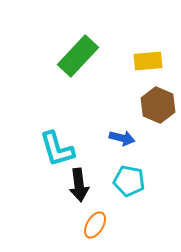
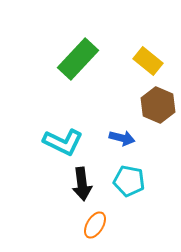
green rectangle: moved 3 px down
yellow rectangle: rotated 44 degrees clockwise
cyan L-shape: moved 6 px right, 7 px up; rotated 48 degrees counterclockwise
black arrow: moved 3 px right, 1 px up
